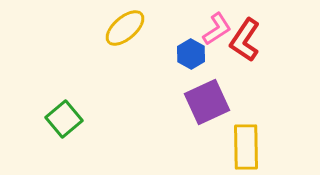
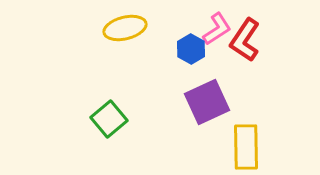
yellow ellipse: rotated 27 degrees clockwise
blue hexagon: moved 5 px up
green square: moved 45 px right
